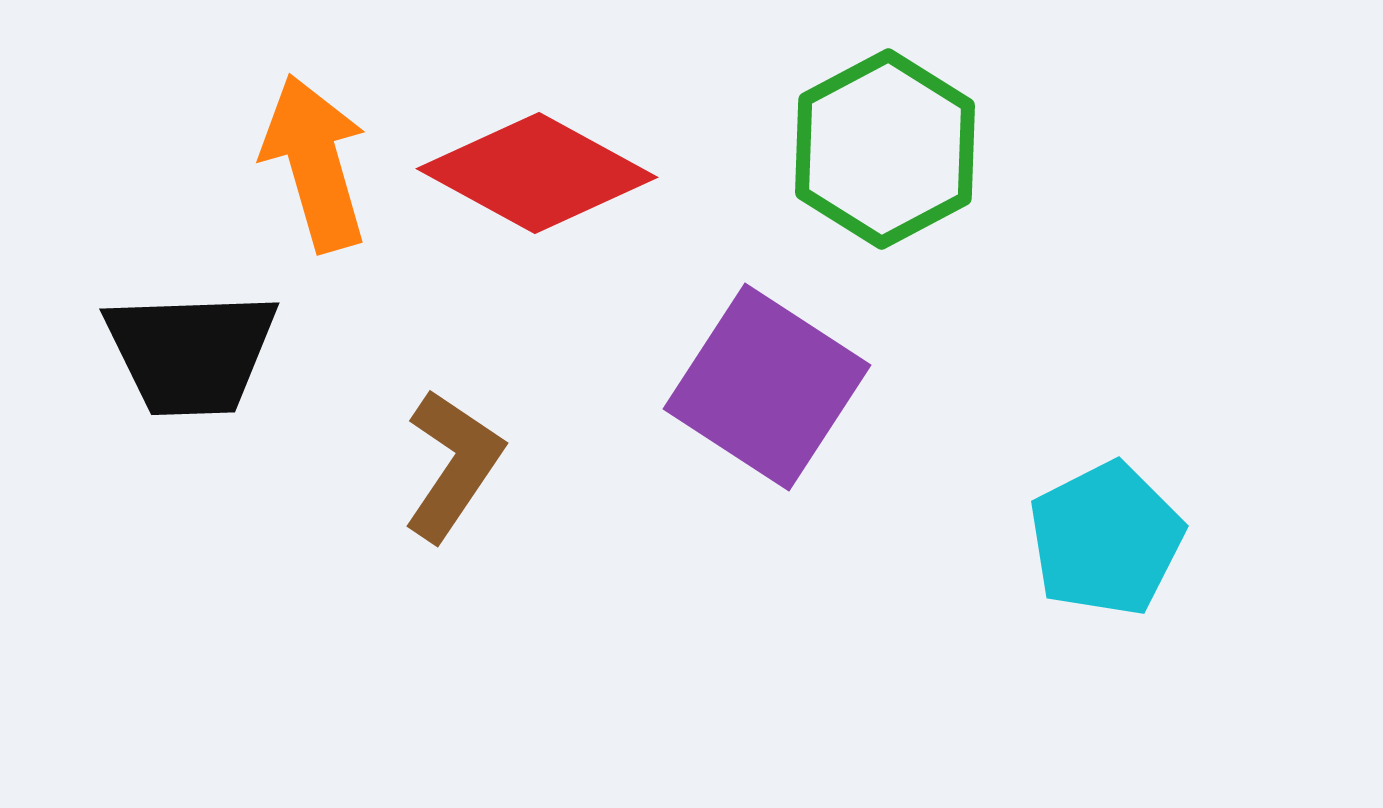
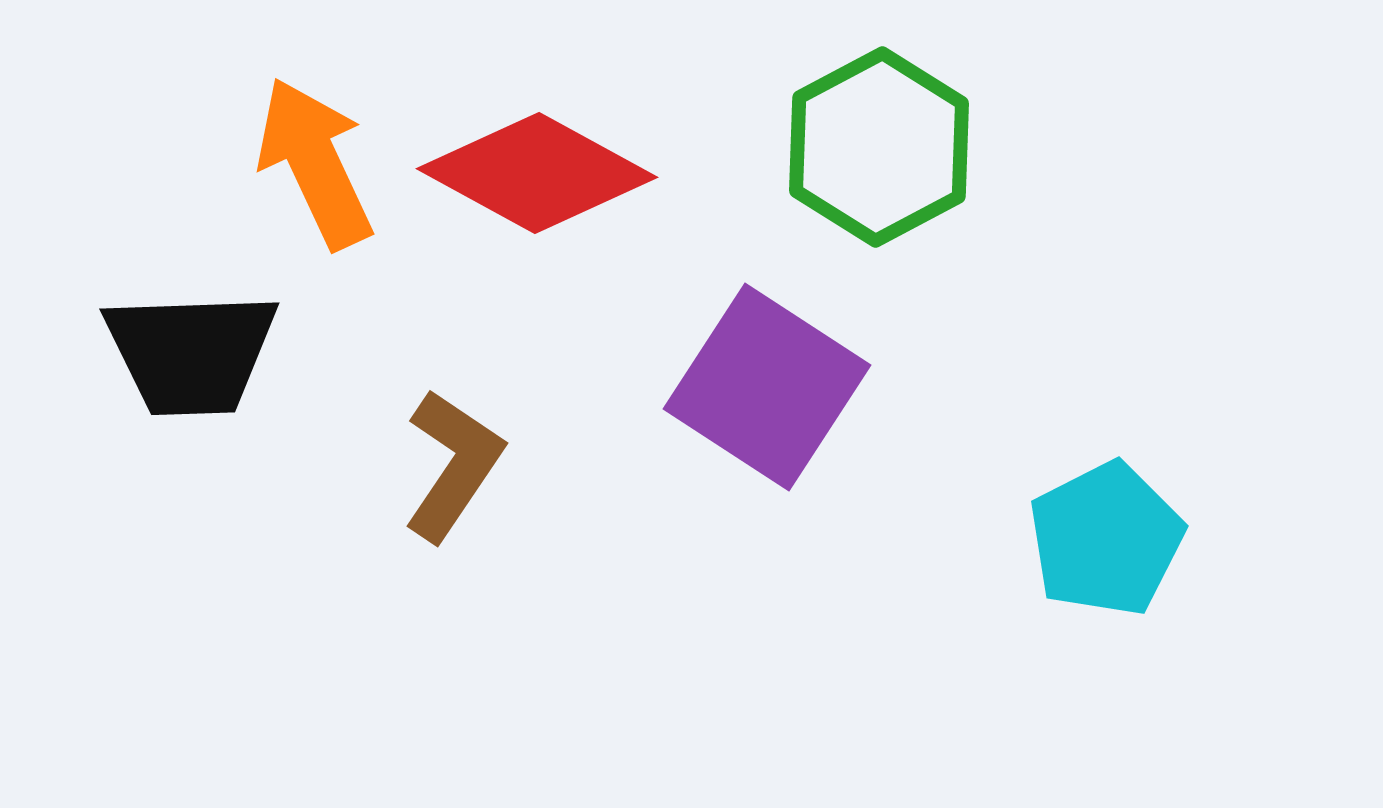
green hexagon: moved 6 px left, 2 px up
orange arrow: rotated 9 degrees counterclockwise
